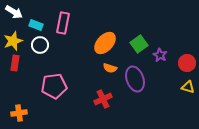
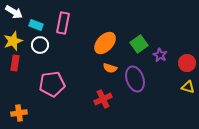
pink pentagon: moved 2 px left, 2 px up
